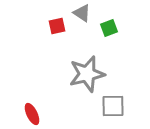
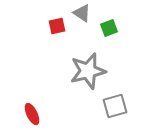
gray star: moved 1 px right, 3 px up
gray square: moved 2 px right; rotated 15 degrees counterclockwise
